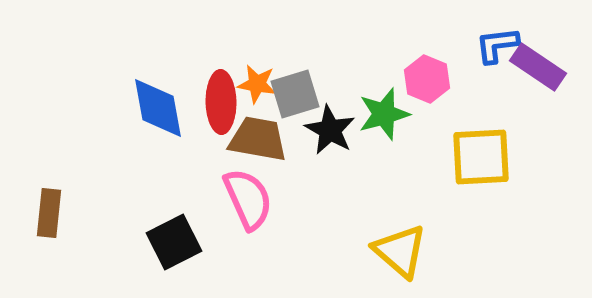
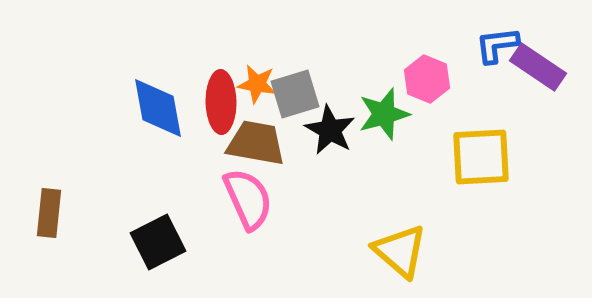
brown trapezoid: moved 2 px left, 4 px down
black square: moved 16 px left
